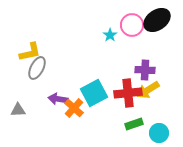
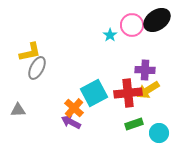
purple arrow: moved 13 px right, 23 px down; rotated 18 degrees clockwise
